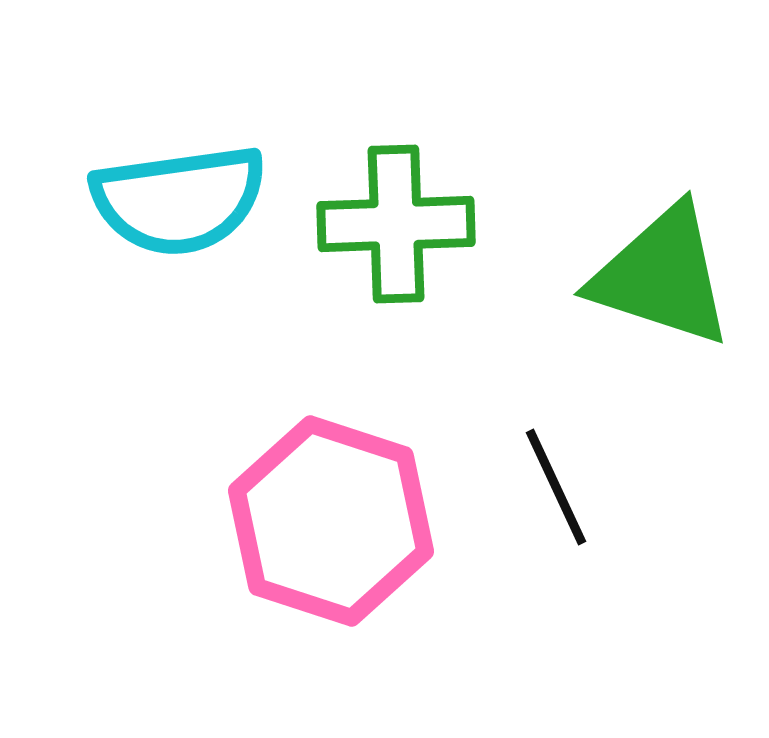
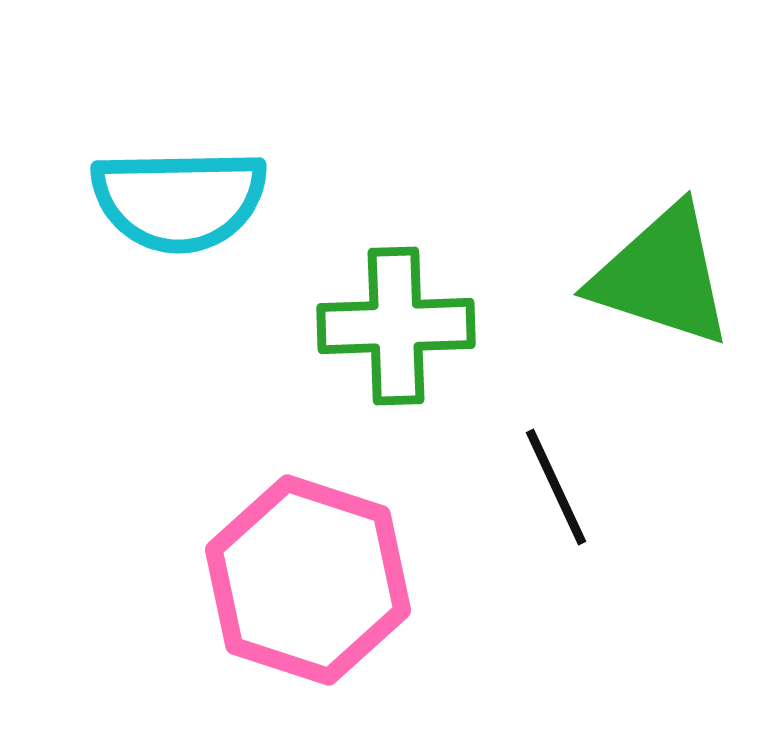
cyan semicircle: rotated 7 degrees clockwise
green cross: moved 102 px down
pink hexagon: moved 23 px left, 59 px down
